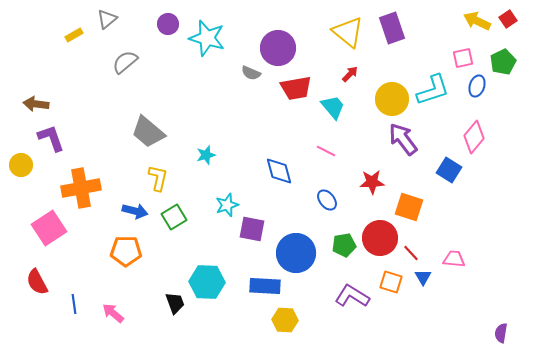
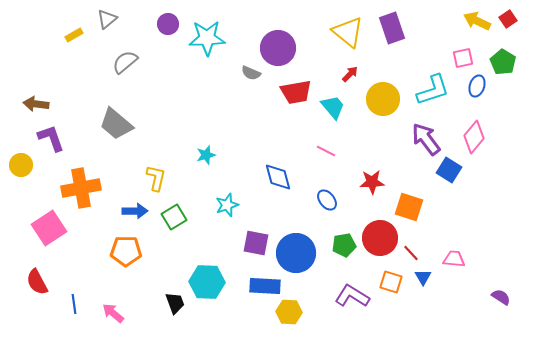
cyan star at (207, 38): rotated 18 degrees counterclockwise
green pentagon at (503, 62): rotated 15 degrees counterclockwise
red trapezoid at (296, 88): moved 4 px down
yellow circle at (392, 99): moved 9 px left
gray trapezoid at (148, 132): moved 32 px left, 8 px up
purple arrow at (403, 139): moved 23 px right
blue diamond at (279, 171): moved 1 px left, 6 px down
yellow L-shape at (158, 178): moved 2 px left
blue arrow at (135, 211): rotated 15 degrees counterclockwise
purple square at (252, 229): moved 4 px right, 14 px down
yellow hexagon at (285, 320): moved 4 px right, 8 px up
purple semicircle at (501, 333): moved 36 px up; rotated 114 degrees clockwise
